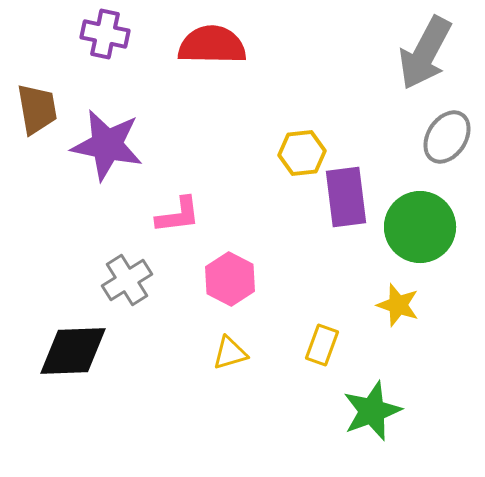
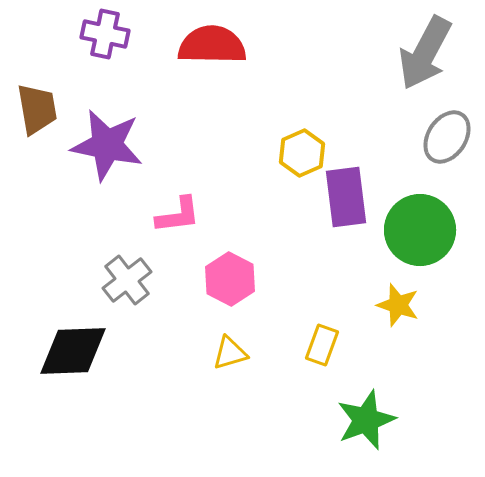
yellow hexagon: rotated 18 degrees counterclockwise
green circle: moved 3 px down
gray cross: rotated 6 degrees counterclockwise
green star: moved 6 px left, 9 px down
